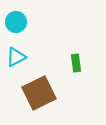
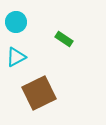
green rectangle: moved 12 px left, 24 px up; rotated 48 degrees counterclockwise
